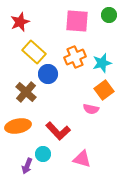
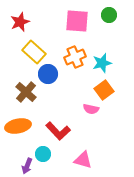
pink triangle: moved 1 px right, 1 px down
